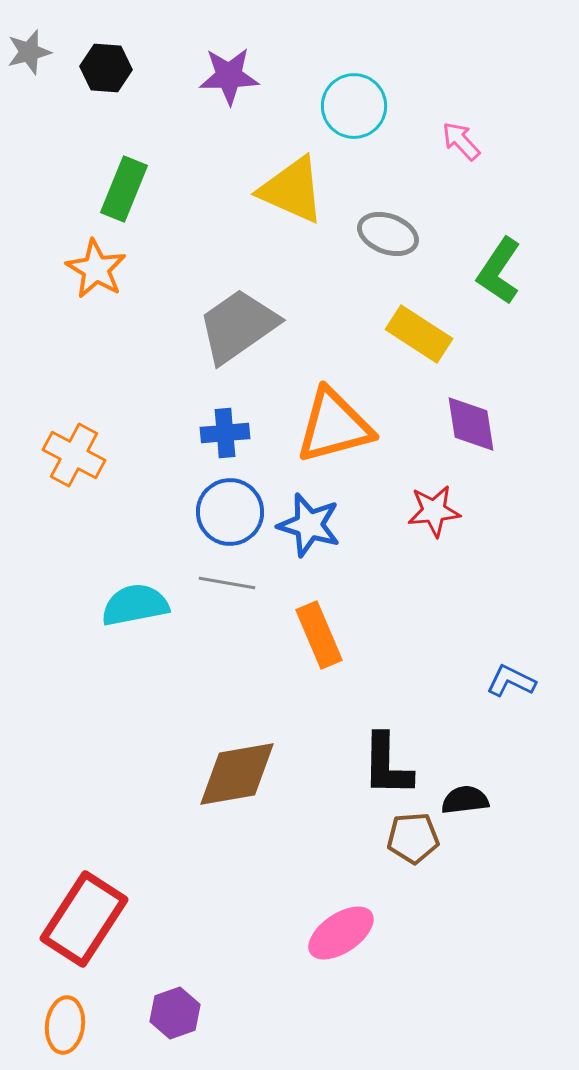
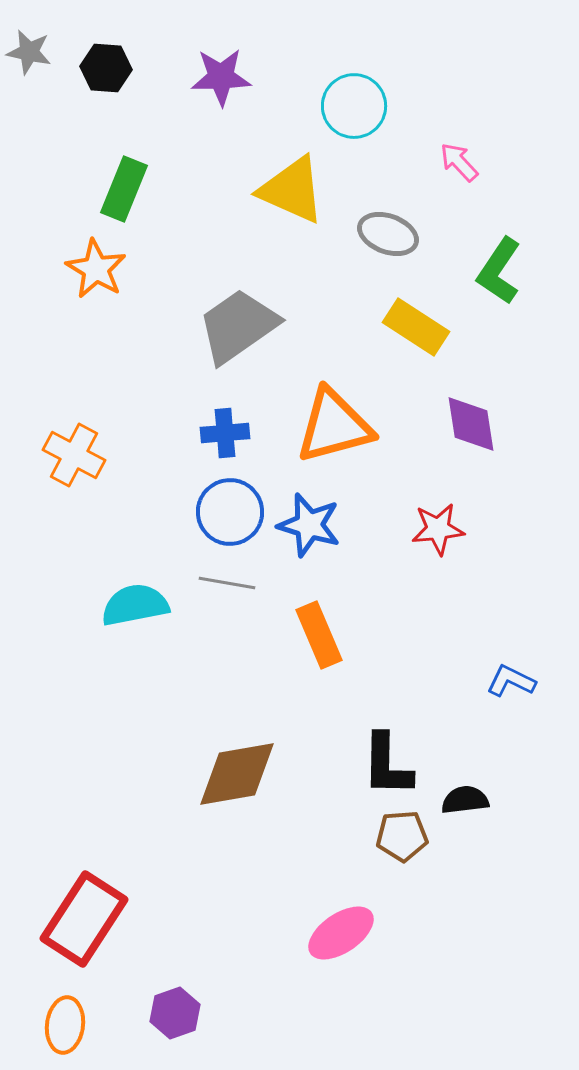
gray star: rotated 27 degrees clockwise
purple star: moved 8 px left, 1 px down
pink arrow: moved 2 px left, 21 px down
yellow rectangle: moved 3 px left, 7 px up
red star: moved 4 px right, 18 px down
brown pentagon: moved 11 px left, 2 px up
